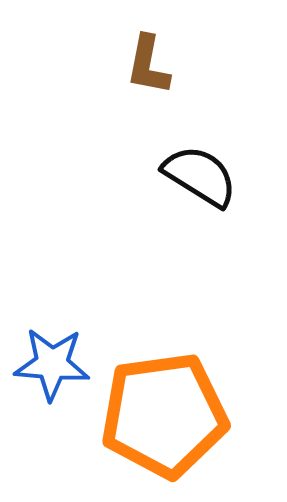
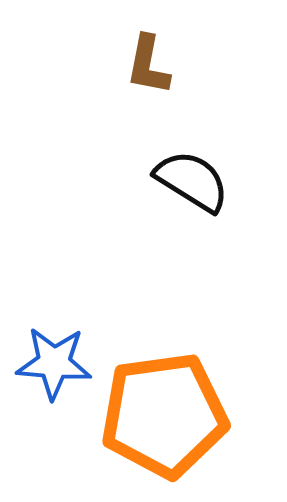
black semicircle: moved 8 px left, 5 px down
blue star: moved 2 px right, 1 px up
